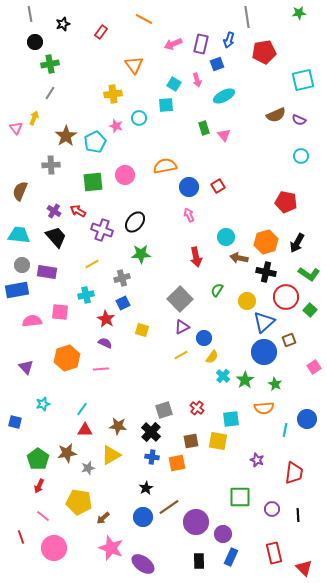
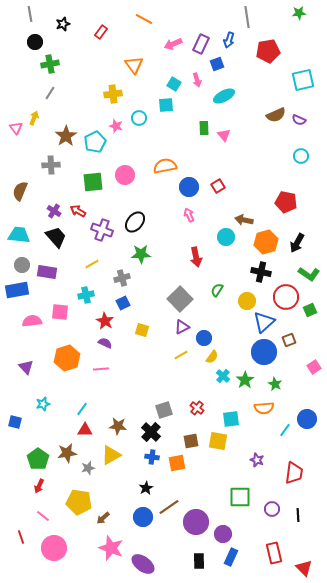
purple rectangle at (201, 44): rotated 12 degrees clockwise
red pentagon at (264, 52): moved 4 px right, 1 px up
green rectangle at (204, 128): rotated 16 degrees clockwise
brown arrow at (239, 258): moved 5 px right, 38 px up
black cross at (266, 272): moved 5 px left
green square at (310, 310): rotated 24 degrees clockwise
red star at (106, 319): moved 1 px left, 2 px down
cyan line at (285, 430): rotated 24 degrees clockwise
